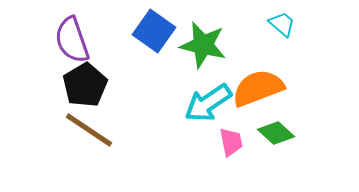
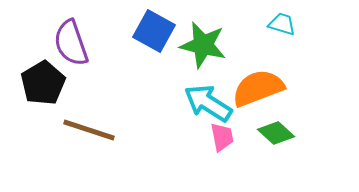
cyan trapezoid: rotated 24 degrees counterclockwise
blue square: rotated 6 degrees counterclockwise
purple semicircle: moved 1 px left, 3 px down
black pentagon: moved 42 px left, 2 px up
cyan arrow: rotated 66 degrees clockwise
brown line: rotated 16 degrees counterclockwise
pink trapezoid: moved 9 px left, 5 px up
